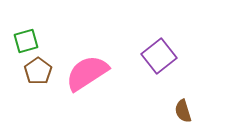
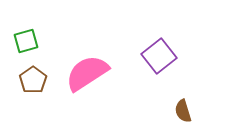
brown pentagon: moved 5 px left, 9 px down
